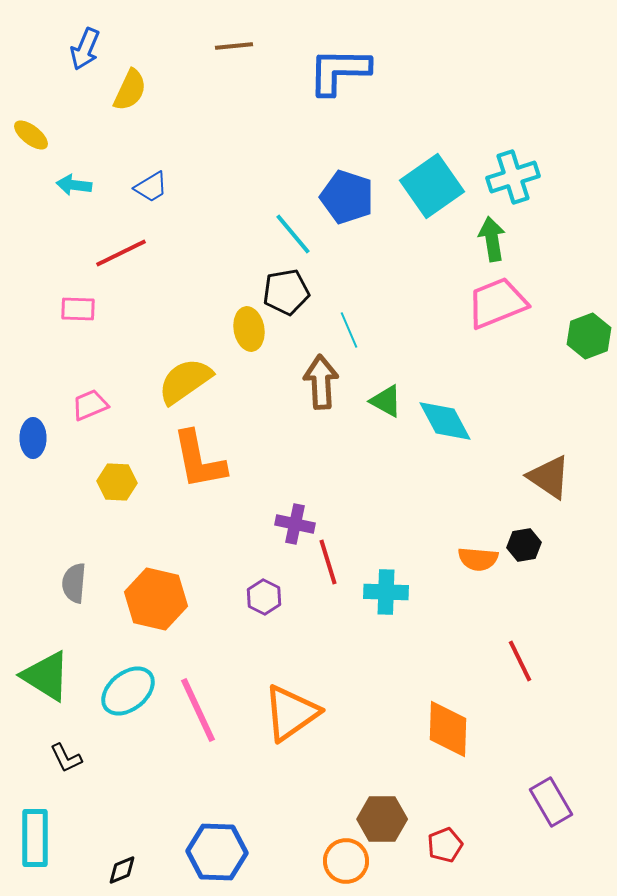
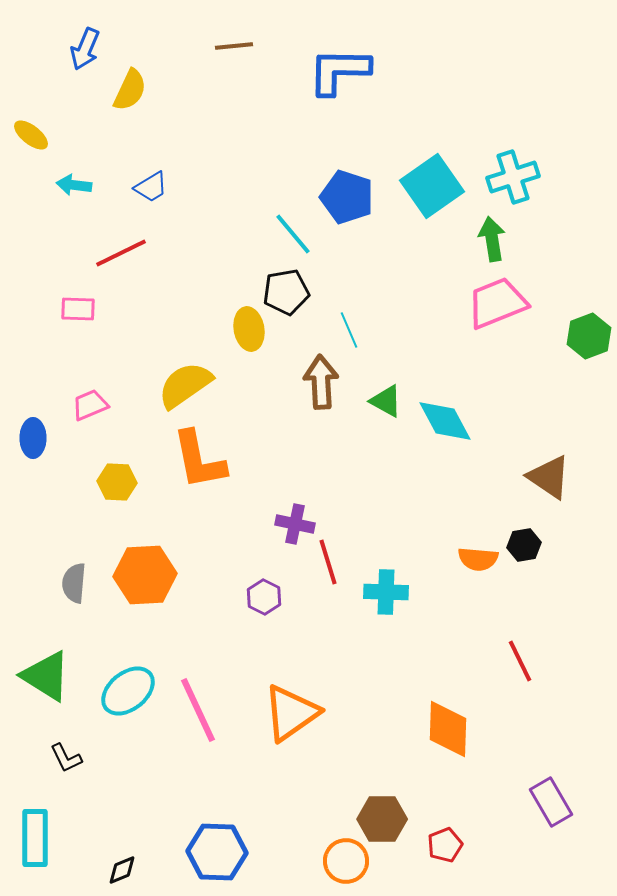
yellow semicircle at (185, 381): moved 4 px down
orange hexagon at (156, 599): moved 11 px left, 24 px up; rotated 16 degrees counterclockwise
